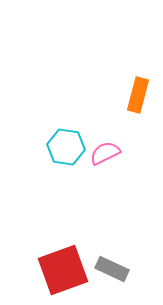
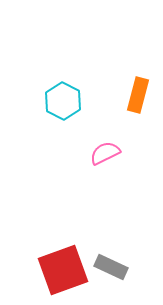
cyan hexagon: moved 3 px left, 46 px up; rotated 18 degrees clockwise
gray rectangle: moved 1 px left, 2 px up
